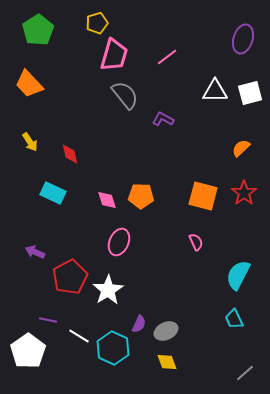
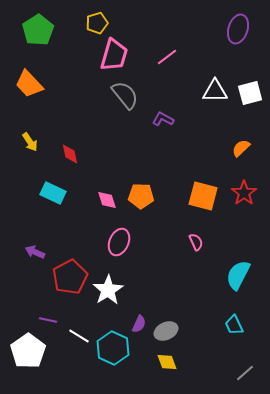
purple ellipse: moved 5 px left, 10 px up
cyan trapezoid: moved 6 px down
